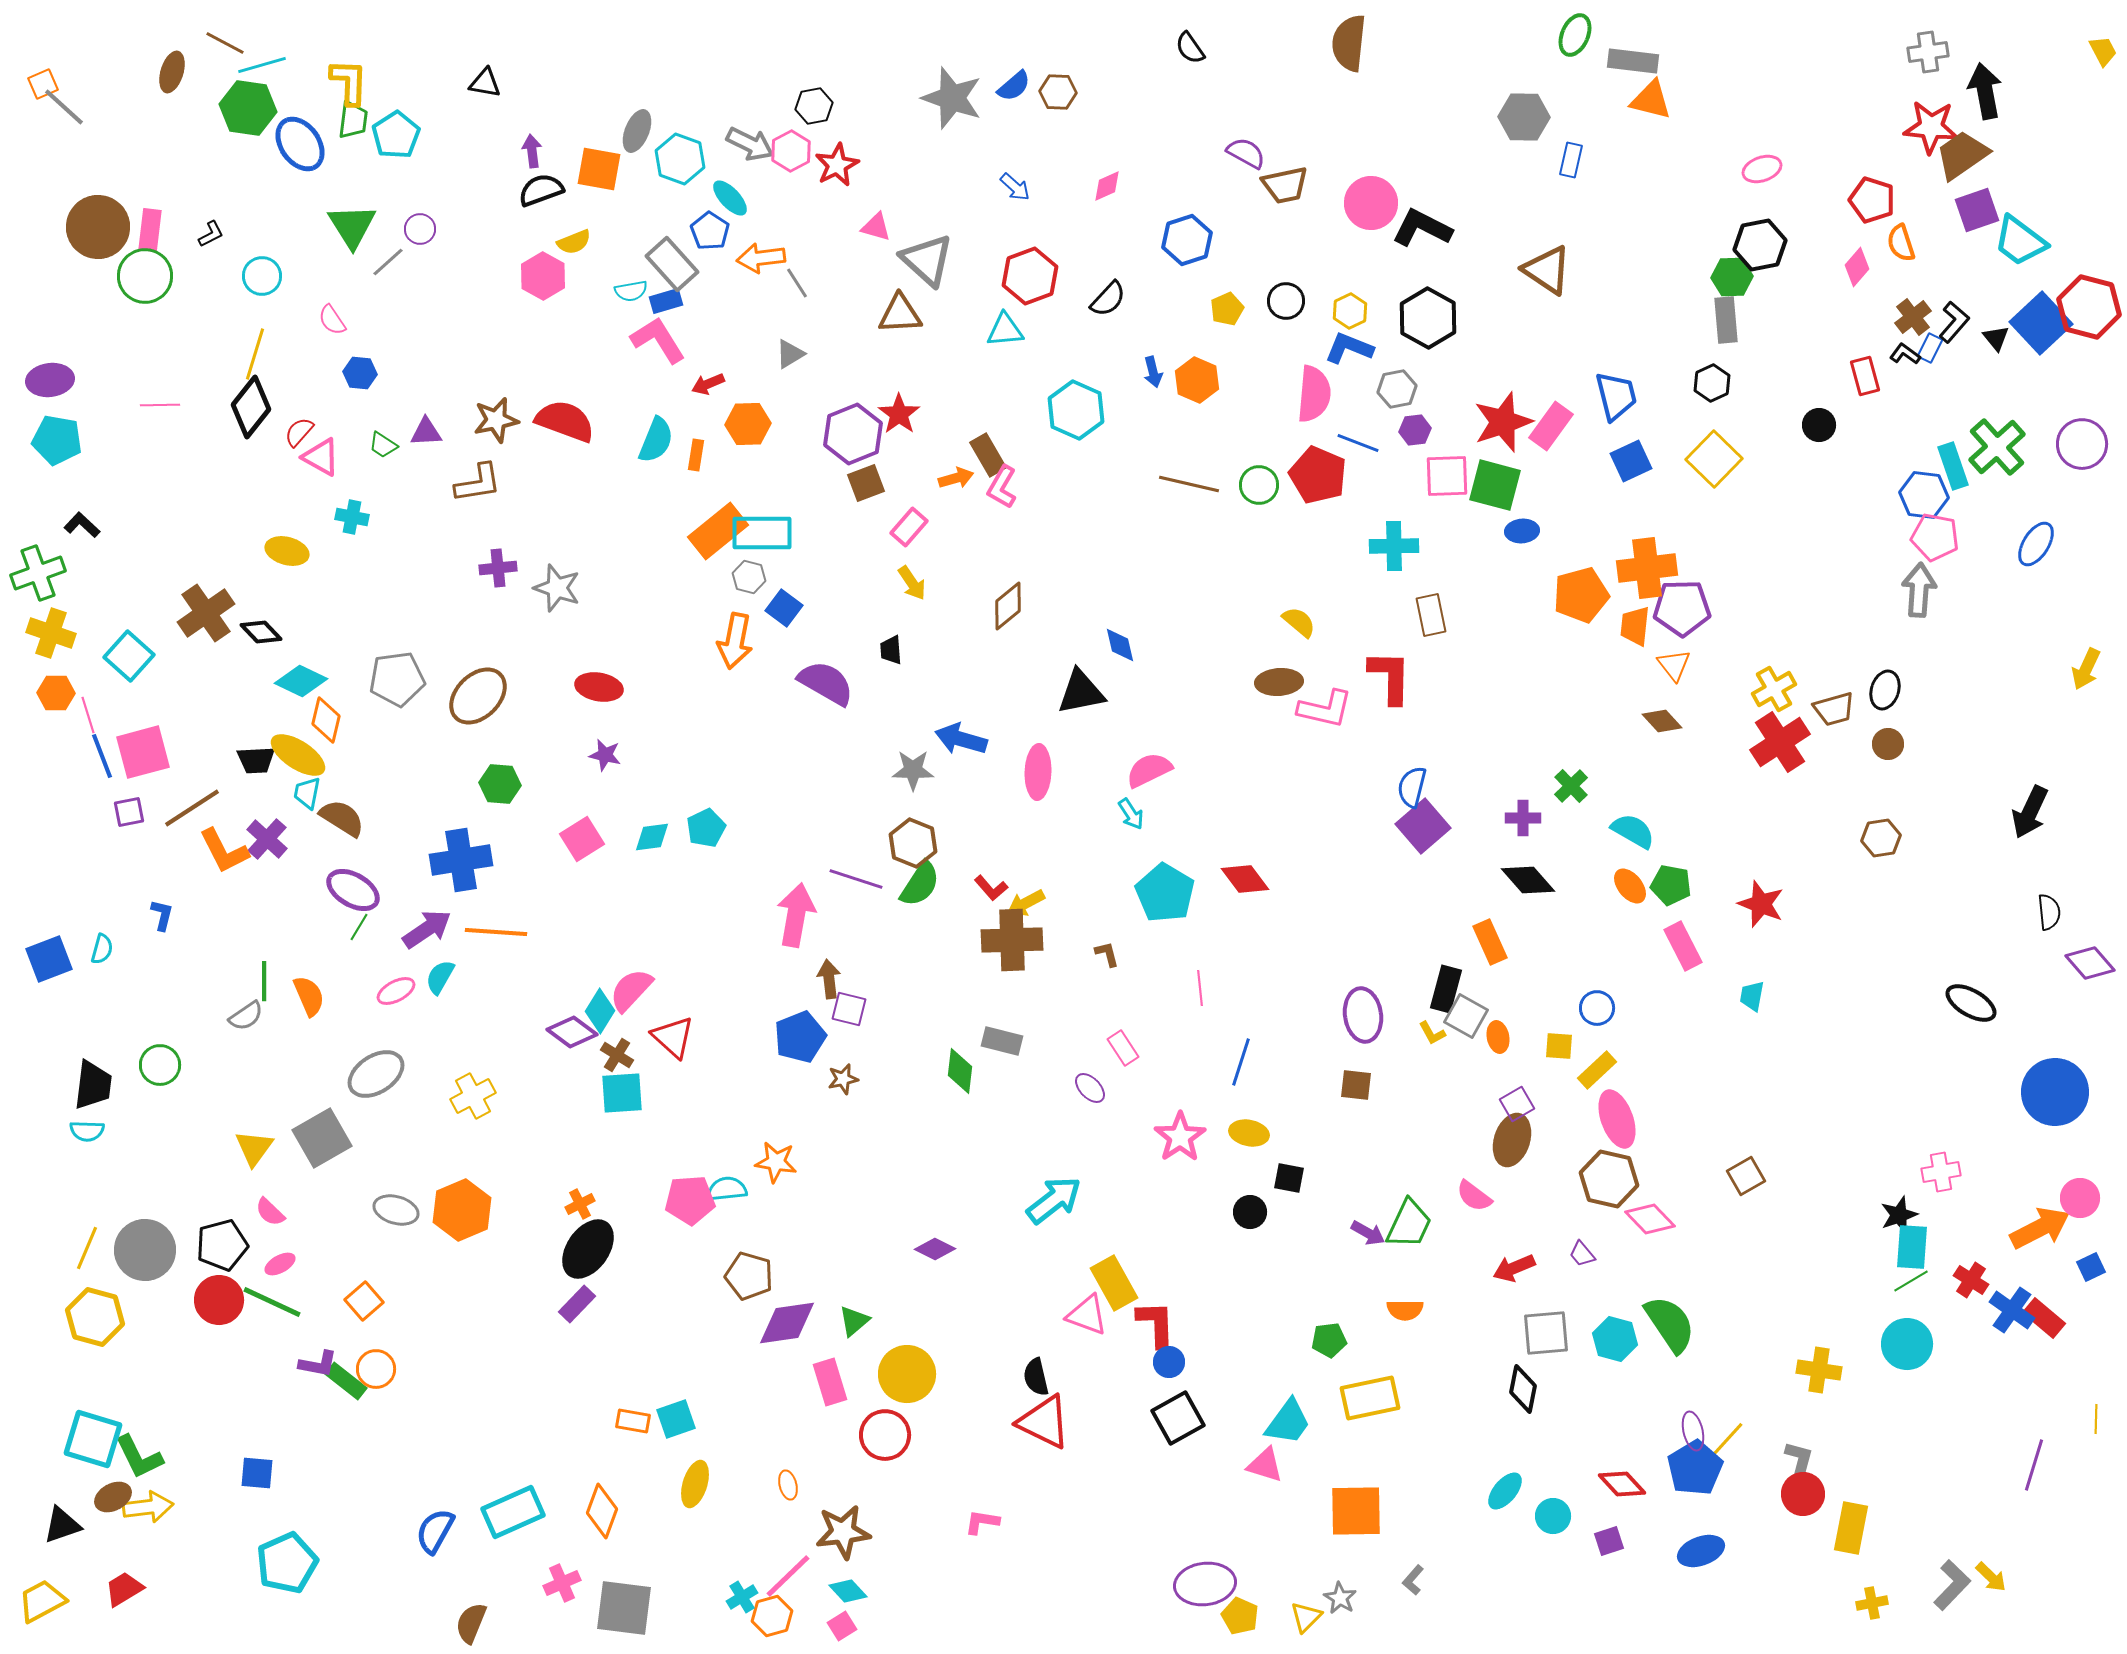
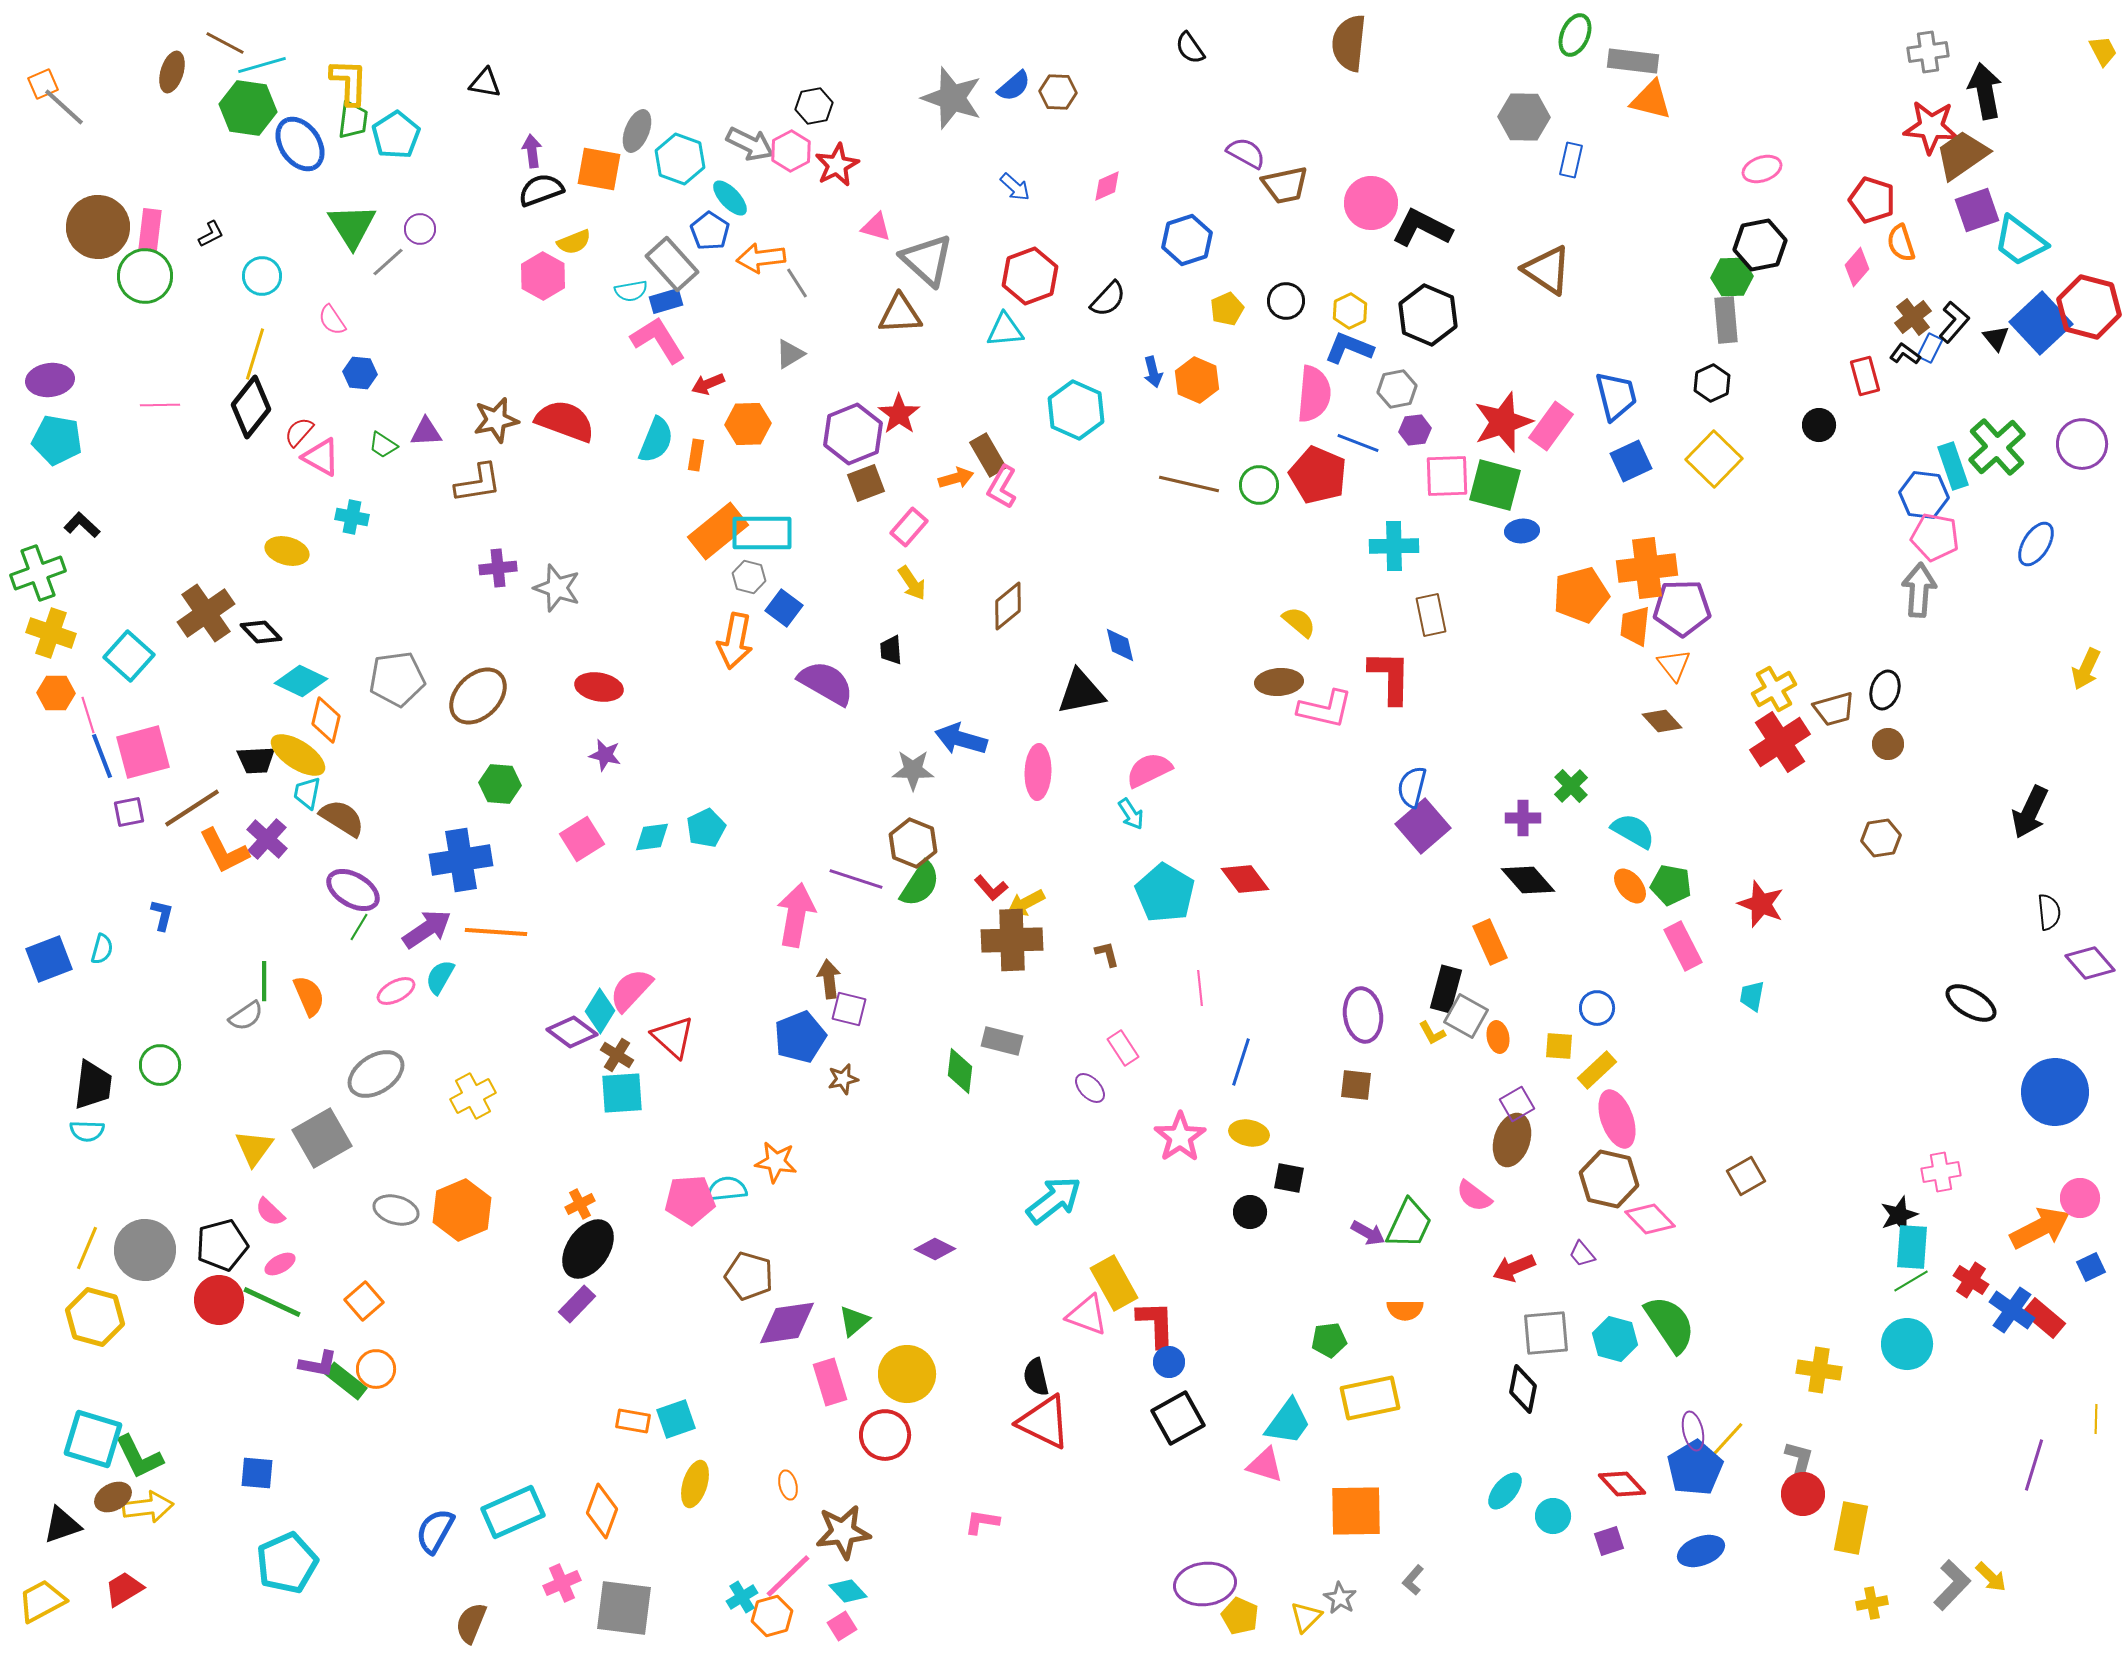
black hexagon at (1428, 318): moved 3 px up; rotated 6 degrees counterclockwise
